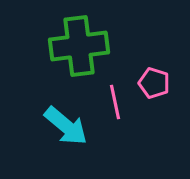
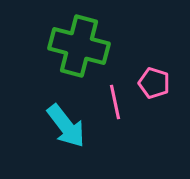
green cross: rotated 22 degrees clockwise
cyan arrow: rotated 12 degrees clockwise
